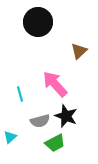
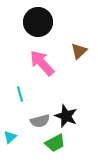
pink arrow: moved 13 px left, 21 px up
